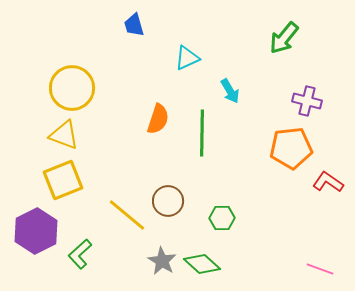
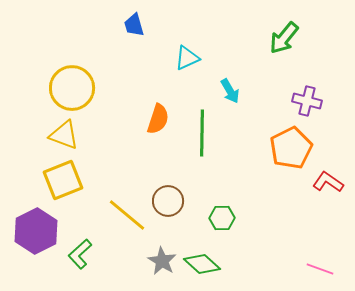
orange pentagon: rotated 21 degrees counterclockwise
